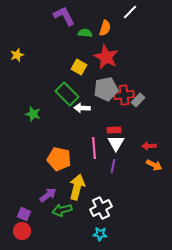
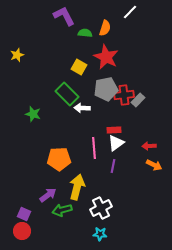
white triangle: rotated 24 degrees clockwise
orange pentagon: rotated 15 degrees counterclockwise
